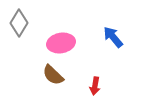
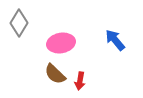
blue arrow: moved 2 px right, 3 px down
brown semicircle: moved 2 px right, 1 px up
red arrow: moved 15 px left, 5 px up
